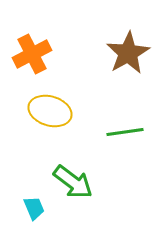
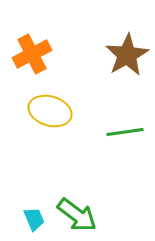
brown star: moved 1 px left, 2 px down
green arrow: moved 4 px right, 33 px down
cyan trapezoid: moved 11 px down
